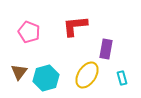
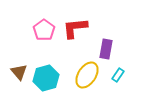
red L-shape: moved 2 px down
pink pentagon: moved 15 px right, 2 px up; rotated 15 degrees clockwise
brown triangle: rotated 18 degrees counterclockwise
cyan rectangle: moved 4 px left, 3 px up; rotated 48 degrees clockwise
